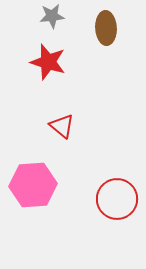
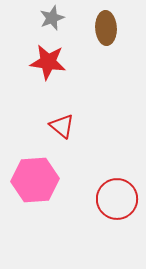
gray star: moved 2 px down; rotated 15 degrees counterclockwise
red star: rotated 9 degrees counterclockwise
pink hexagon: moved 2 px right, 5 px up
